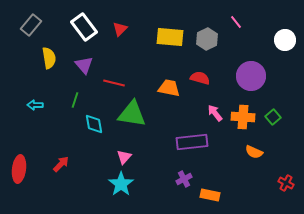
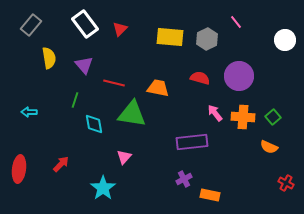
white rectangle: moved 1 px right, 3 px up
purple circle: moved 12 px left
orange trapezoid: moved 11 px left
cyan arrow: moved 6 px left, 7 px down
orange semicircle: moved 15 px right, 5 px up
cyan star: moved 18 px left, 4 px down
